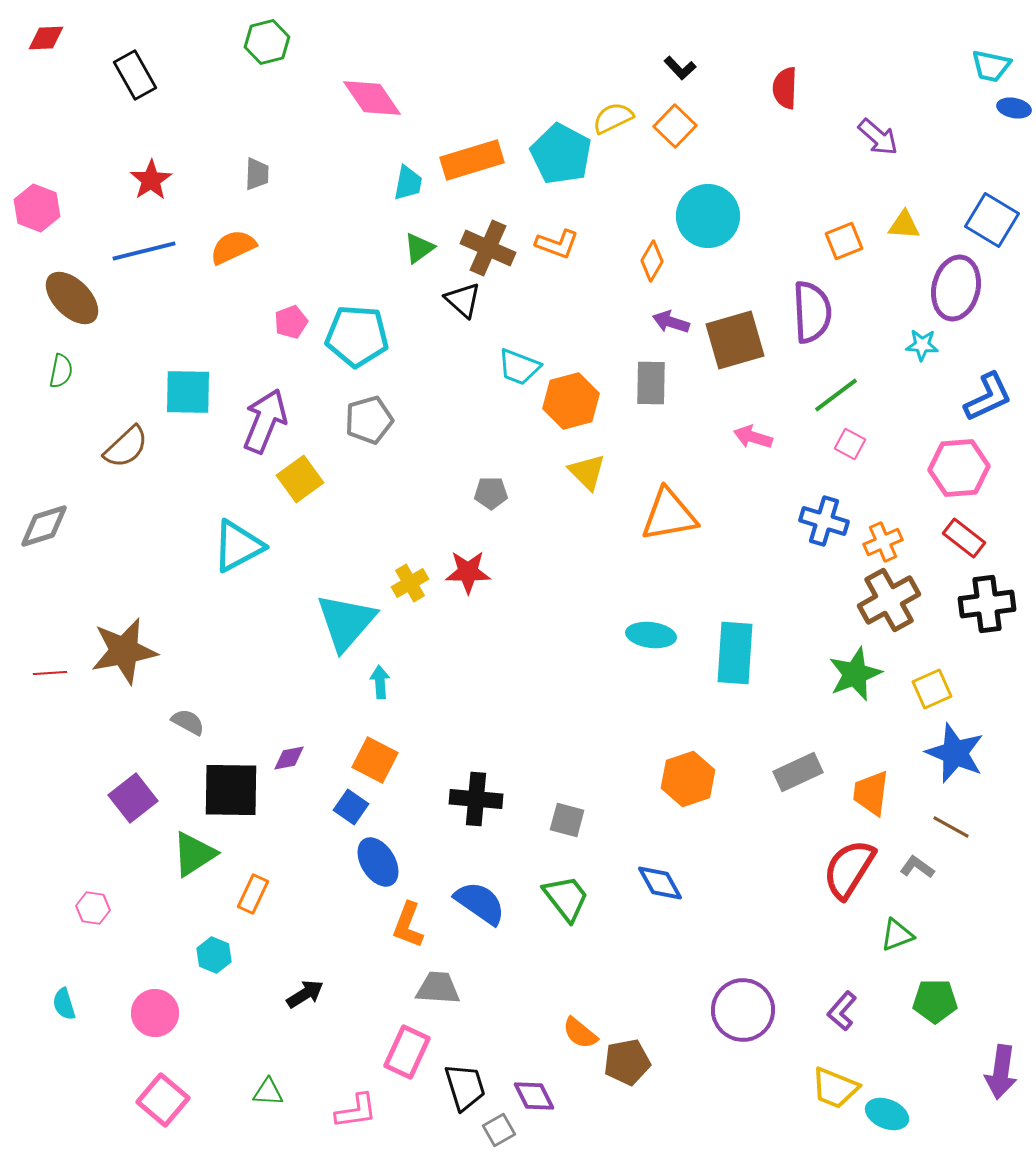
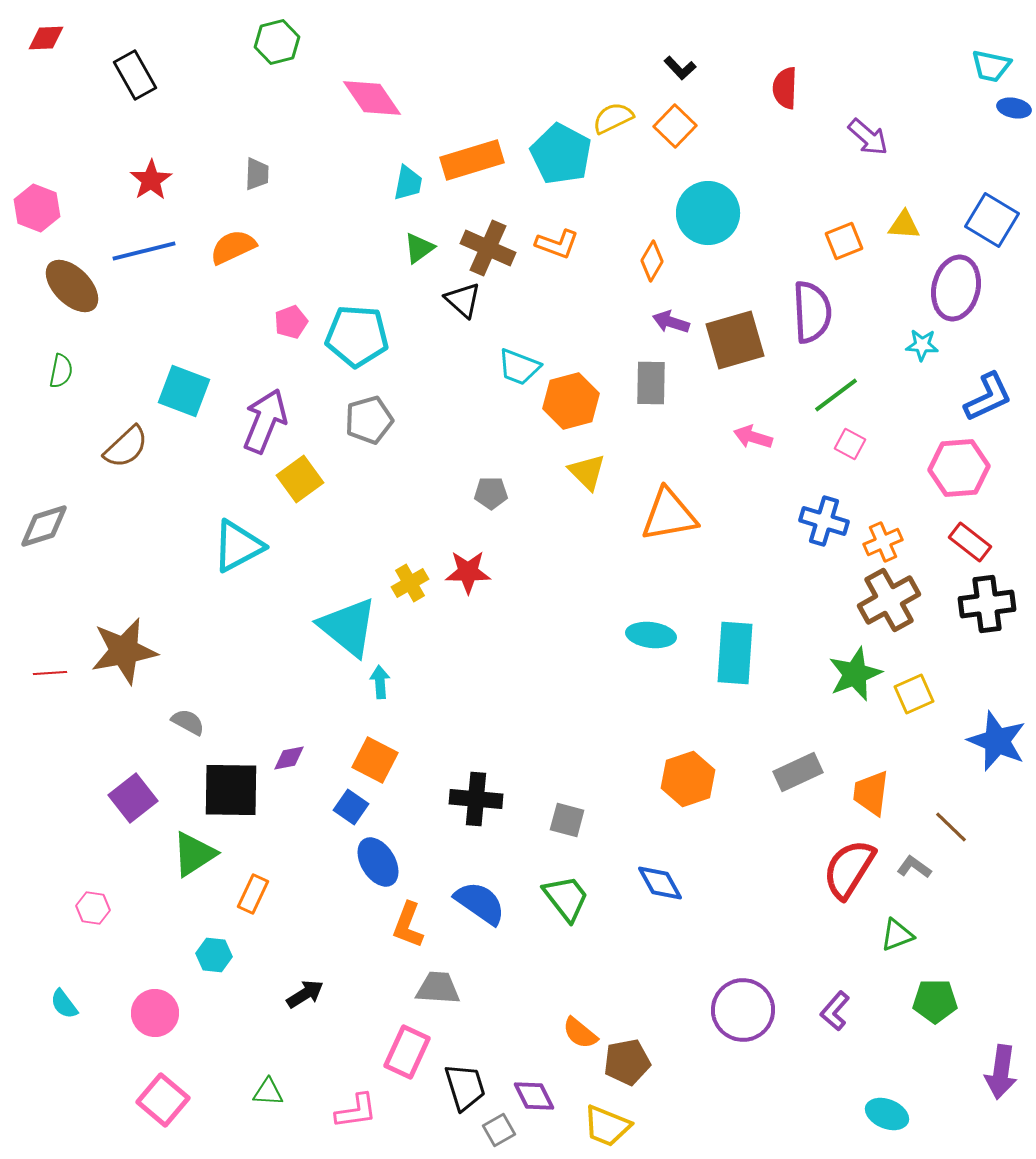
green hexagon at (267, 42): moved 10 px right
purple arrow at (878, 137): moved 10 px left
cyan circle at (708, 216): moved 3 px up
brown ellipse at (72, 298): moved 12 px up
cyan square at (188, 392): moved 4 px left, 1 px up; rotated 20 degrees clockwise
red rectangle at (964, 538): moved 6 px right, 4 px down
cyan triangle at (346, 622): moved 2 px right, 5 px down; rotated 32 degrees counterclockwise
yellow square at (932, 689): moved 18 px left, 5 px down
blue star at (955, 753): moved 42 px right, 12 px up
brown line at (951, 827): rotated 15 degrees clockwise
gray L-shape at (917, 867): moved 3 px left
cyan hexagon at (214, 955): rotated 16 degrees counterclockwise
cyan semicircle at (64, 1004): rotated 20 degrees counterclockwise
purple L-shape at (842, 1011): moved 7 px left
yellow trapezoid at (835, 1088): moved 228 px left, 38 px down
